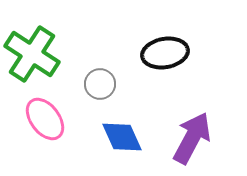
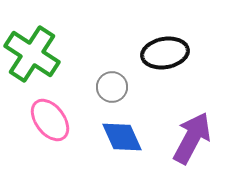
gray circle: moved 12 px right, 3 px down
pink ellipse: moved 5 px right, 1 px down
